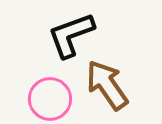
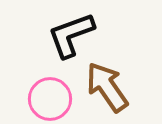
brown arrow: moved 2 px down
